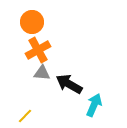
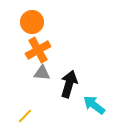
black arrow: rotated 76 degrees clockwise
cyan arrow: rotated 75 degrees counterclockwise
